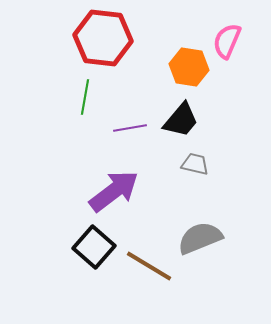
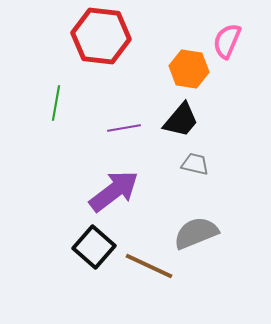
red hexagon: moved 2 px left, 2 px up
orange hexagon: moved 2 px down
green line: moved 29 px left, 6 px down
purple line: moved 6 px left
gray semicircle: moved 4 px left, 5 px up
brown line: rotated 6 degrees counterclockwise
